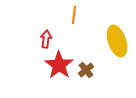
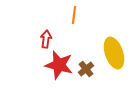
yellow ellipse: moved 3 px left, 12 px down
red star: rotated 20 degrees counterclockwise
brown cross: moved 1 px up
